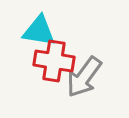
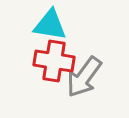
cyan triangle: moved 11 px right, 6 px up
